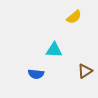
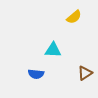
cyan triangle: moved 1 px left
brown triangle: moved 2 px down
